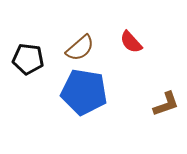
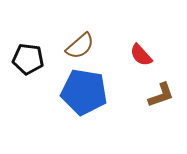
red semicircle: moved 10 px right, 13 px down
brown semicircle: moved 2 px up
brown L-shape: moved 5 px left, 9 px up
